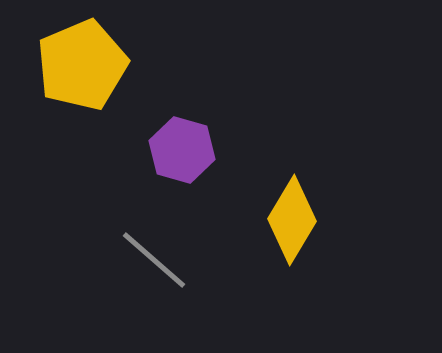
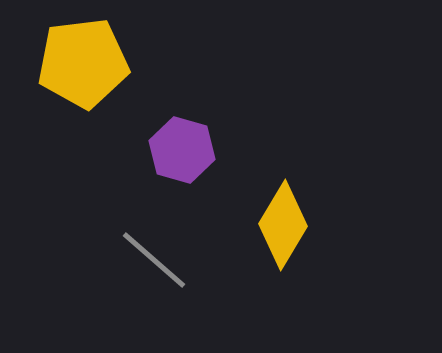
yellow pentagon: moved 1 px right, 2 px up; rotated 16 degrees clockwise
yellow diamond: moved 9 px left, 5 px down
